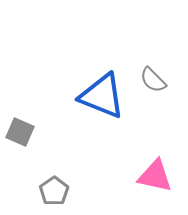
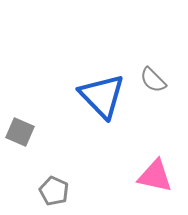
blue triangle: rotated 24 degrees clockwise
gray pentagon: rotated 12 degrees counterclockwise
